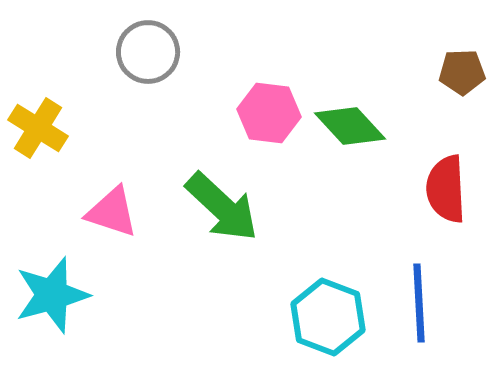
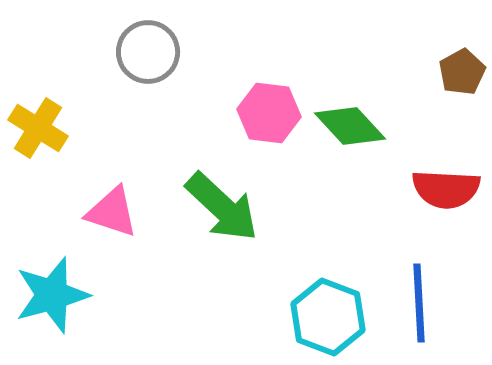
brown pentagon: rotated 27 degrees counterclockwise
red semicircle: rotated 84 degrees counterclockwise
